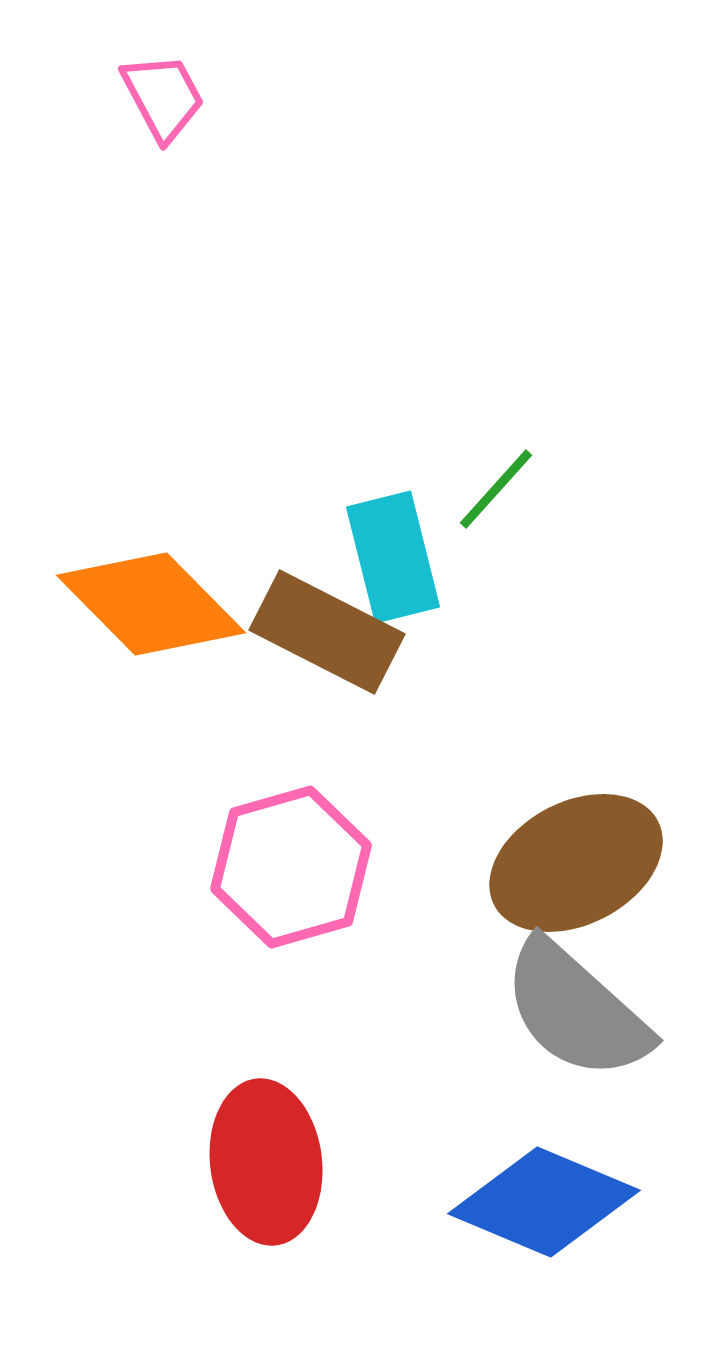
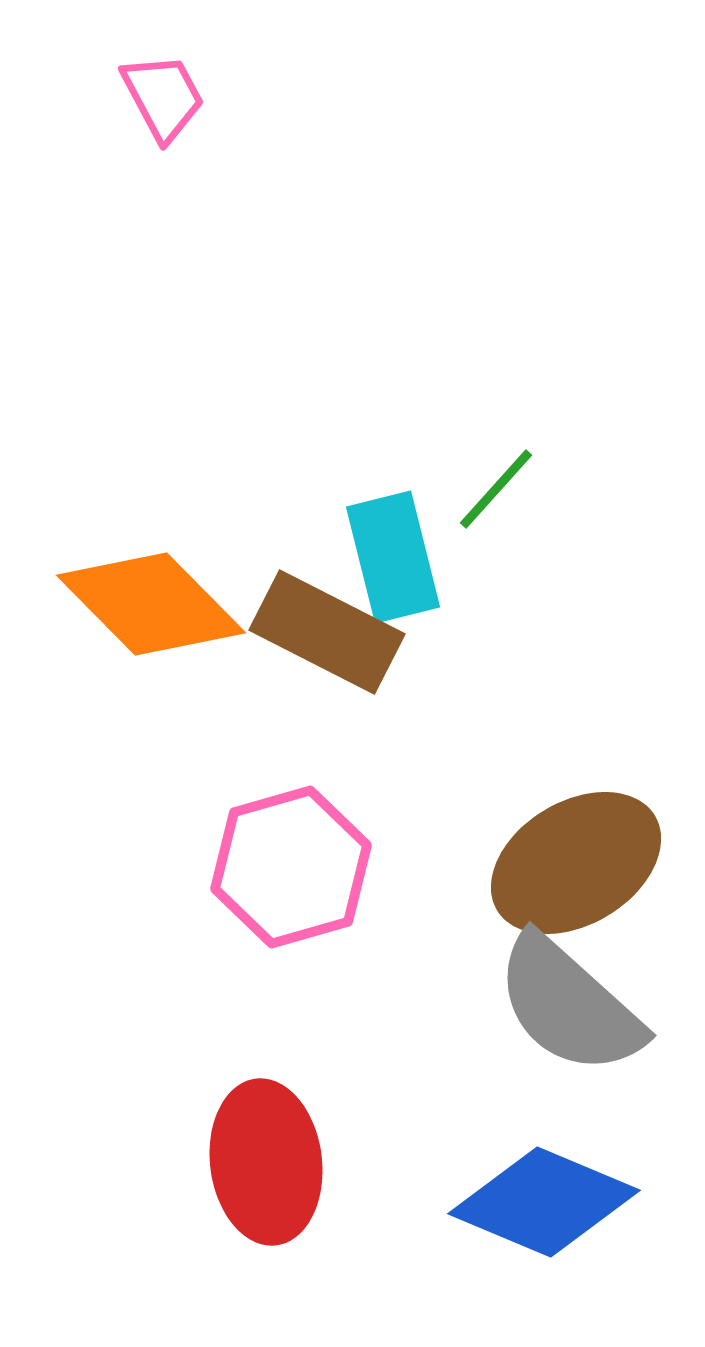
brown ellipse: rotated 4 degrees counterclockwise
gray semicircle: moved 7 px left, 5 px up
